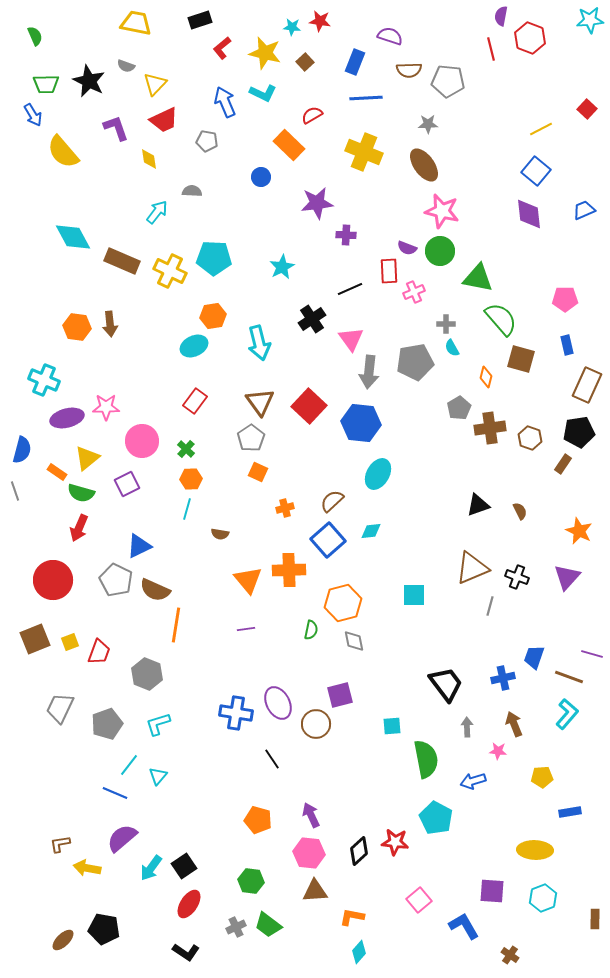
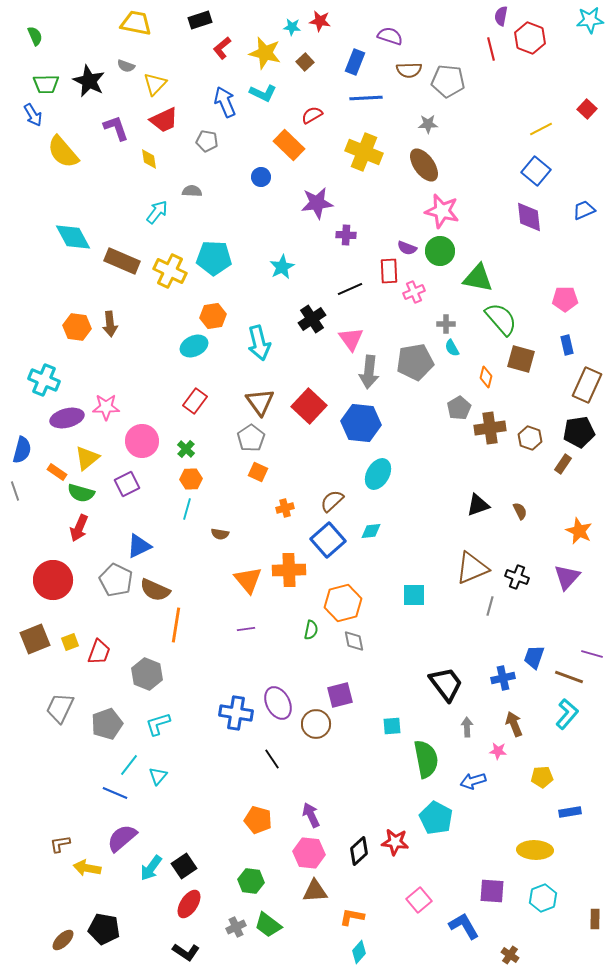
purple diamond at (529, 214): moved 3 px down
